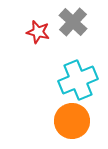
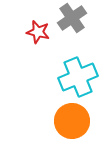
gray cross: moved 1 px left, 4 px up; rotated 12 degrees clockwise
cyan cross: moved 3 px up
